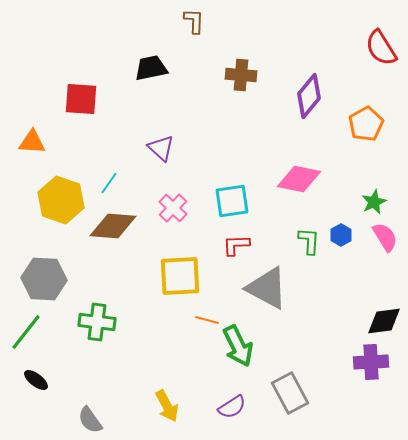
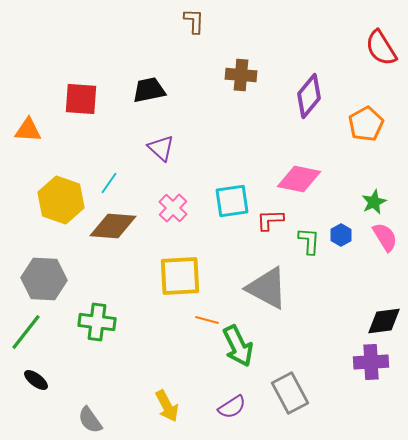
black trapezoid: moved 2 px left, 22 px down
orange triangle: moved 4 px left, 12 px up
red L-shape: moved 34 px right, 25 px up
